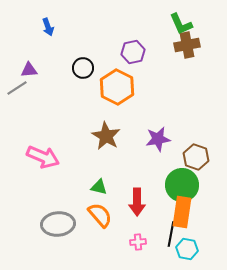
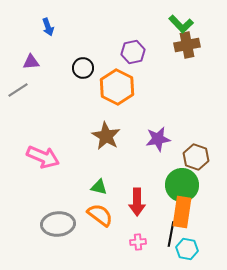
green L-shape: rotated 20 degrees counterclockwise
purple triangle: moved 2 px right, 8 px up
gray line: moved 1 px right, 2 px down
orange semicircle: rotated 12 degrees counterclockwise
